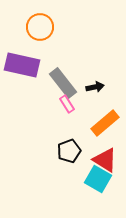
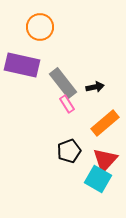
red triangle: rotated 40 degrees clockwise
